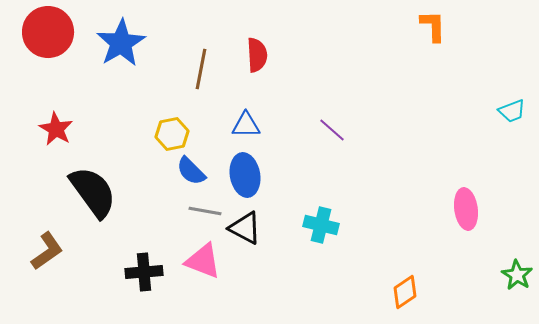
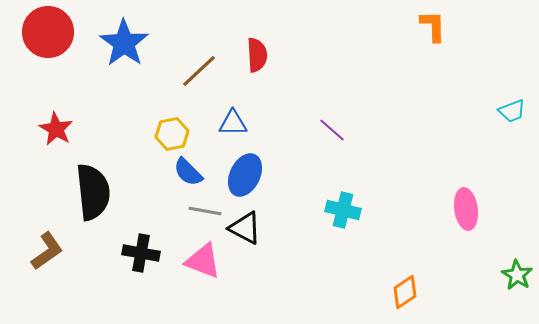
blue star: moved 3 px right; rotated 6 degrees counterclockwise
brown line: moved 2 px left, 2 px down; rotated 36 degrees clockwise
blue triangle: moved 13 px left, 2 px up
blue semicircle: moved 3 px left, 1 px down
blue ellipse: rotated 36 degrees clockwise
black semicircle: rotated 30 degrees clockwise
cyan cross: moved 22 px right, 15 px up
black cross: moved 3 px left, 19 px up; rotated 15 degrees clockwise
